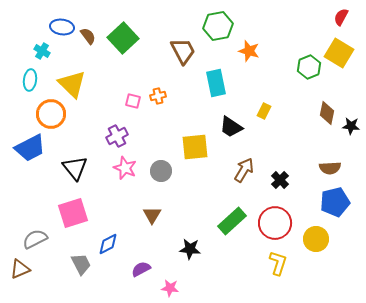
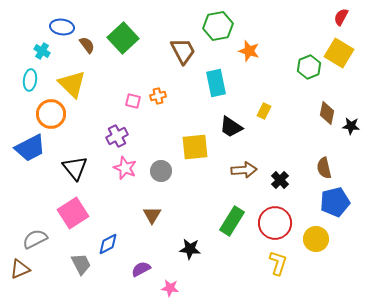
brown semicircle at (88, 36): moved 1 px left, 9 px down
brown semicircle at (330, 168): moved 6 px left; rotated 80 degrees clockwise
brown arrow at (244, 170): rotated 55 degrees clockwise
pink square at (73, 213): rotated 16 degrees counterclockwise
green rectangle at (232, 221): rotated 16 degrees counterclockwise
